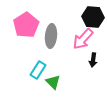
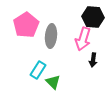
pink arrow: rotated 25 degrees counterclockwise
